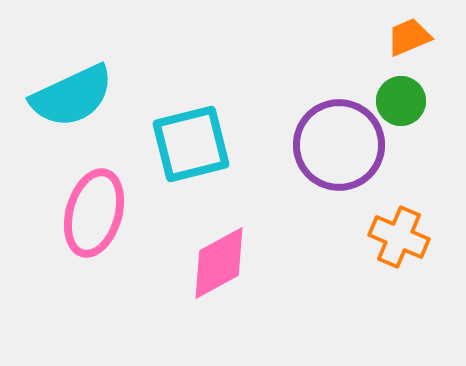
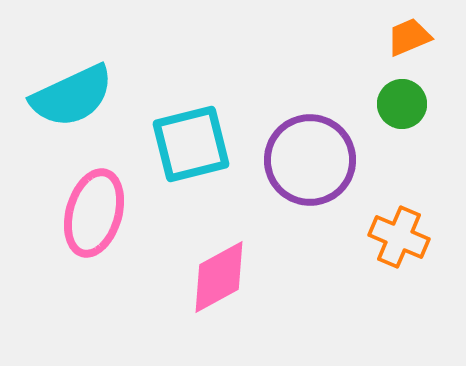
green circle: moved 1 px right, 3 px down
purple circle: moved 29 px left, 15 px down
pink diamond: moved 14 px down
